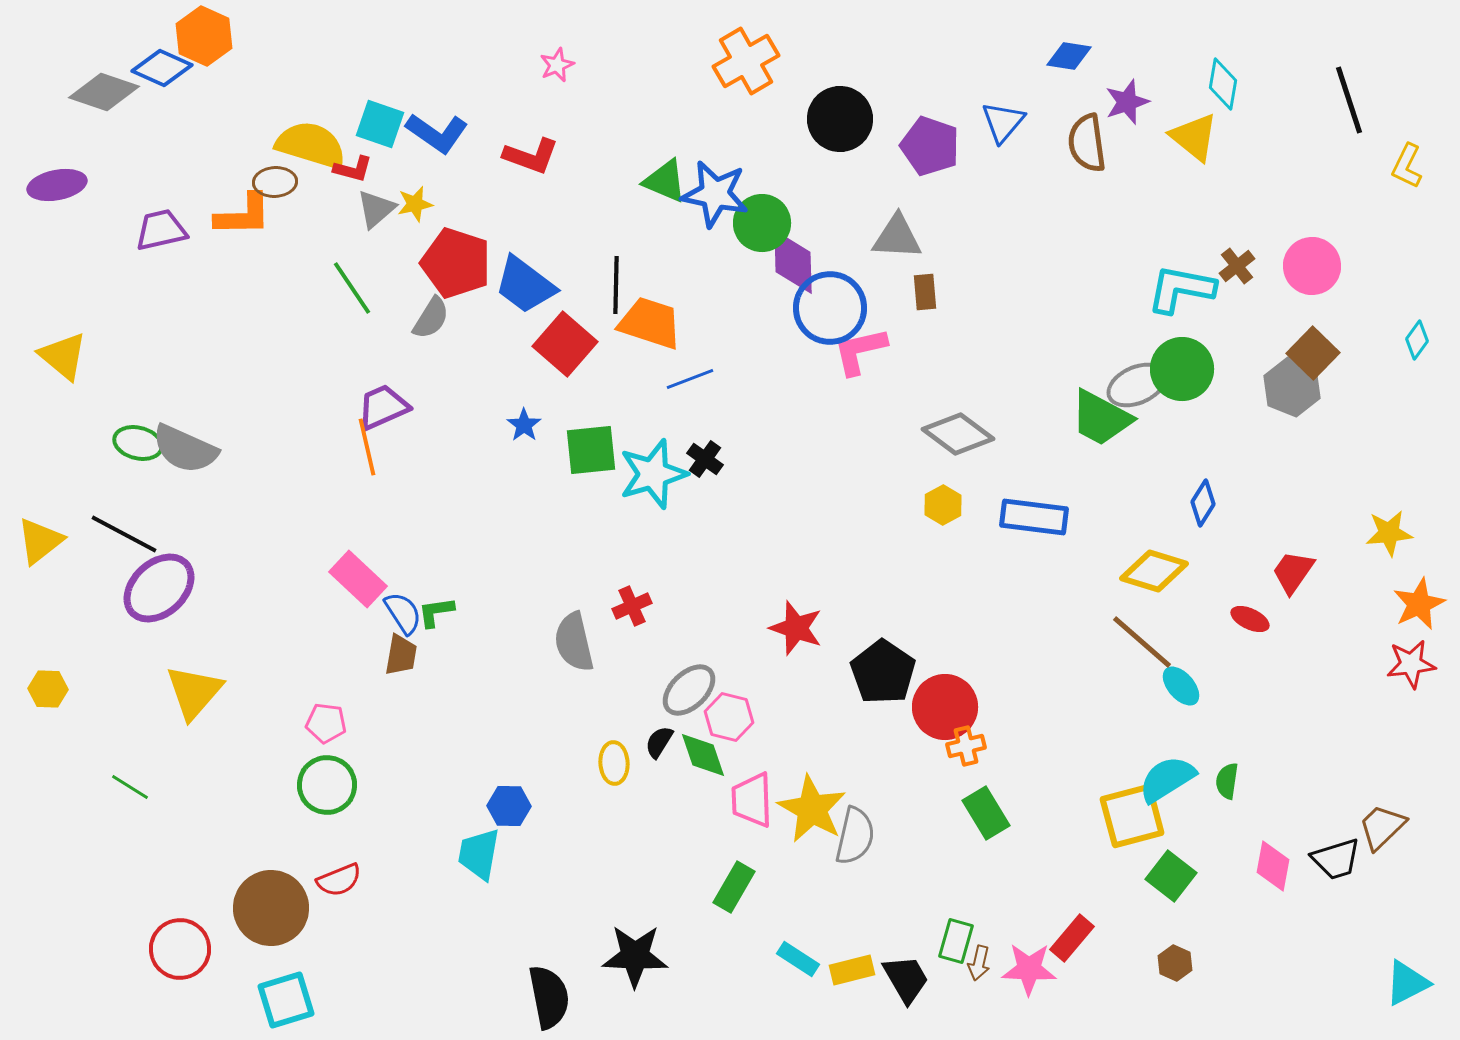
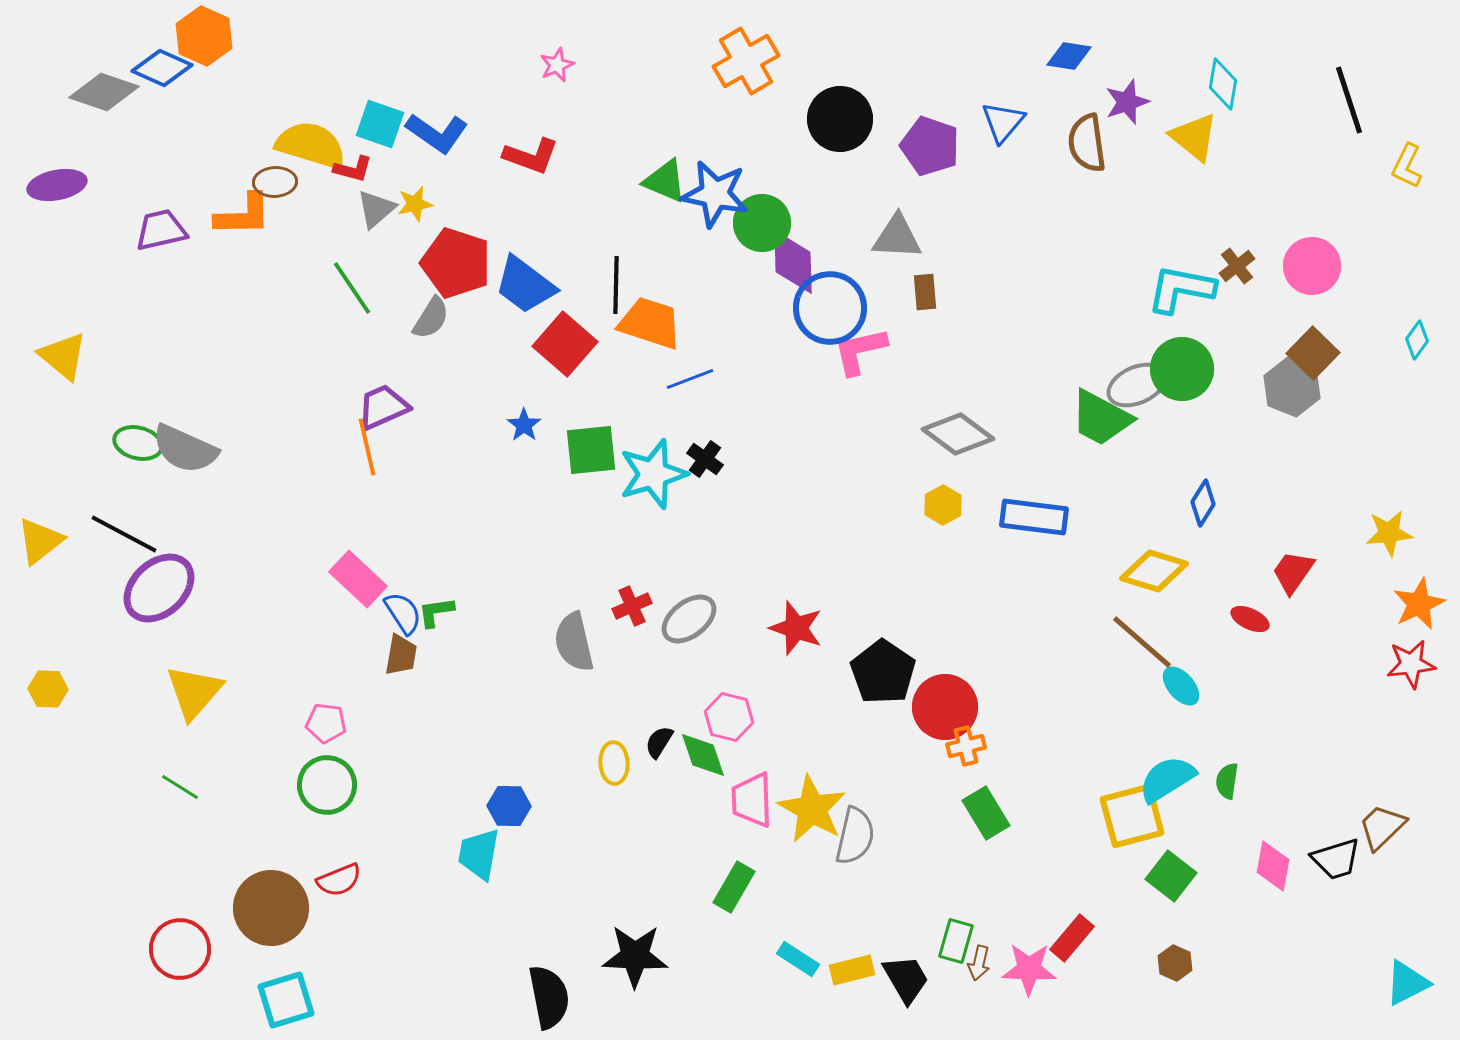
gray ellipse at (689, 690): moved 71 px up; rotated 6 degrees clockwise
green line at (130, 787): moved 50 px right
